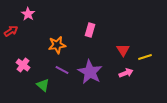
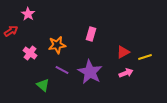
pink rectangle: moved 1 px right, 4 px down
red triangle: moved 2 px down; rotated 32 degrees clockwise
pink cross: moved 7 px right, 12 px up
